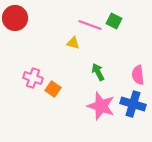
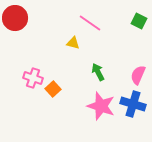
green square: moved 25 px right
pink line: moved 2 px up; rotated 15 degrees clockwise
pink semicircle: rotated 30 degrees clockwise
orange square: rotated 14 degrees clockwise
